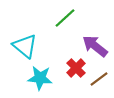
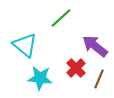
green line: moved 4 px left
cyan triangle: moved 1 px up
brown line: rotated 30 degrees counterclockwise
